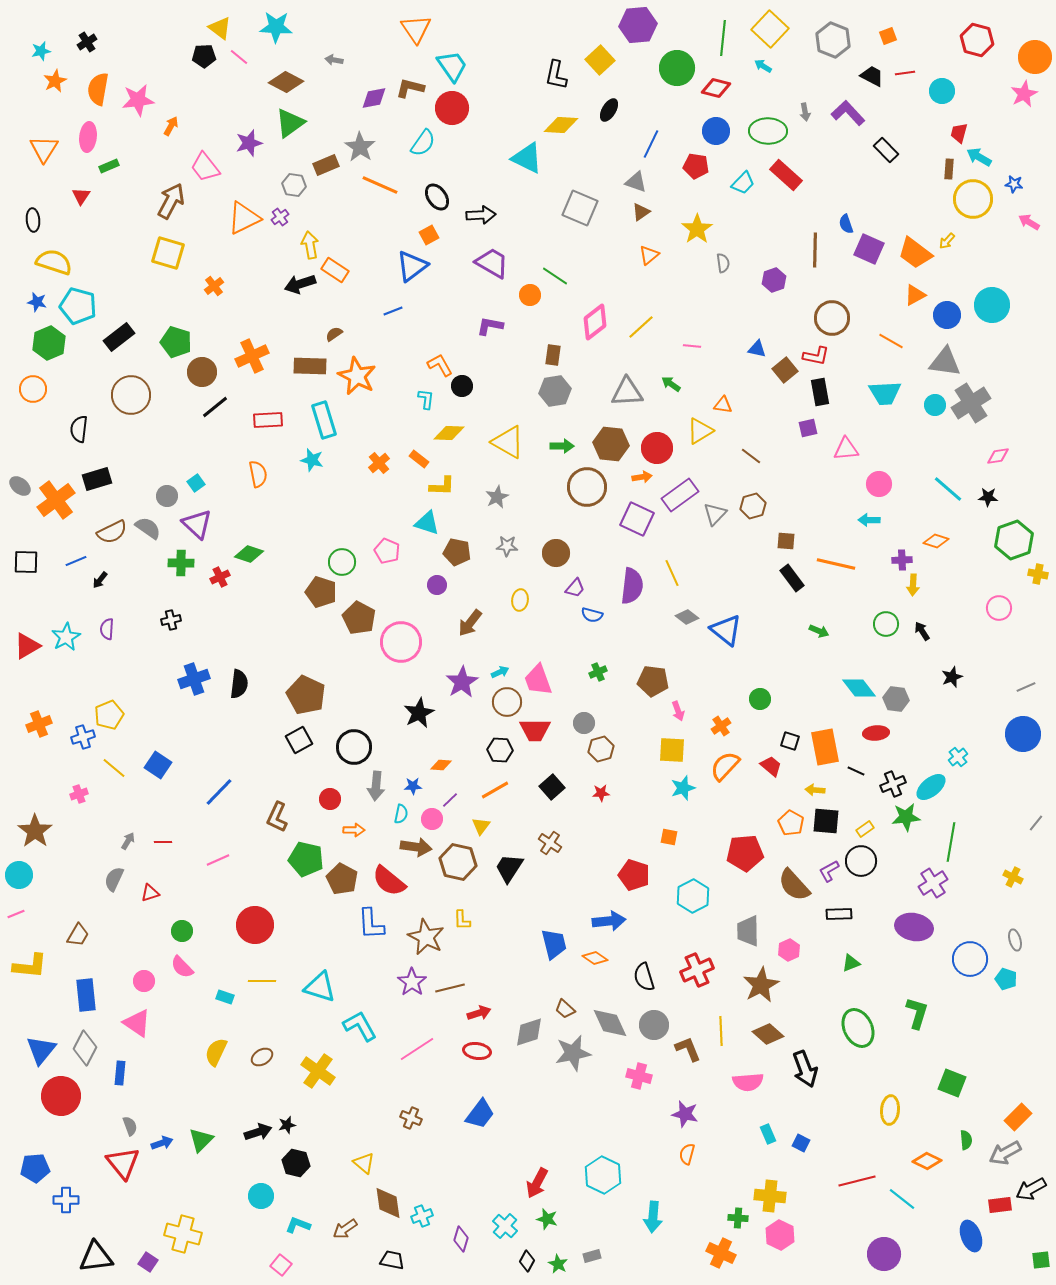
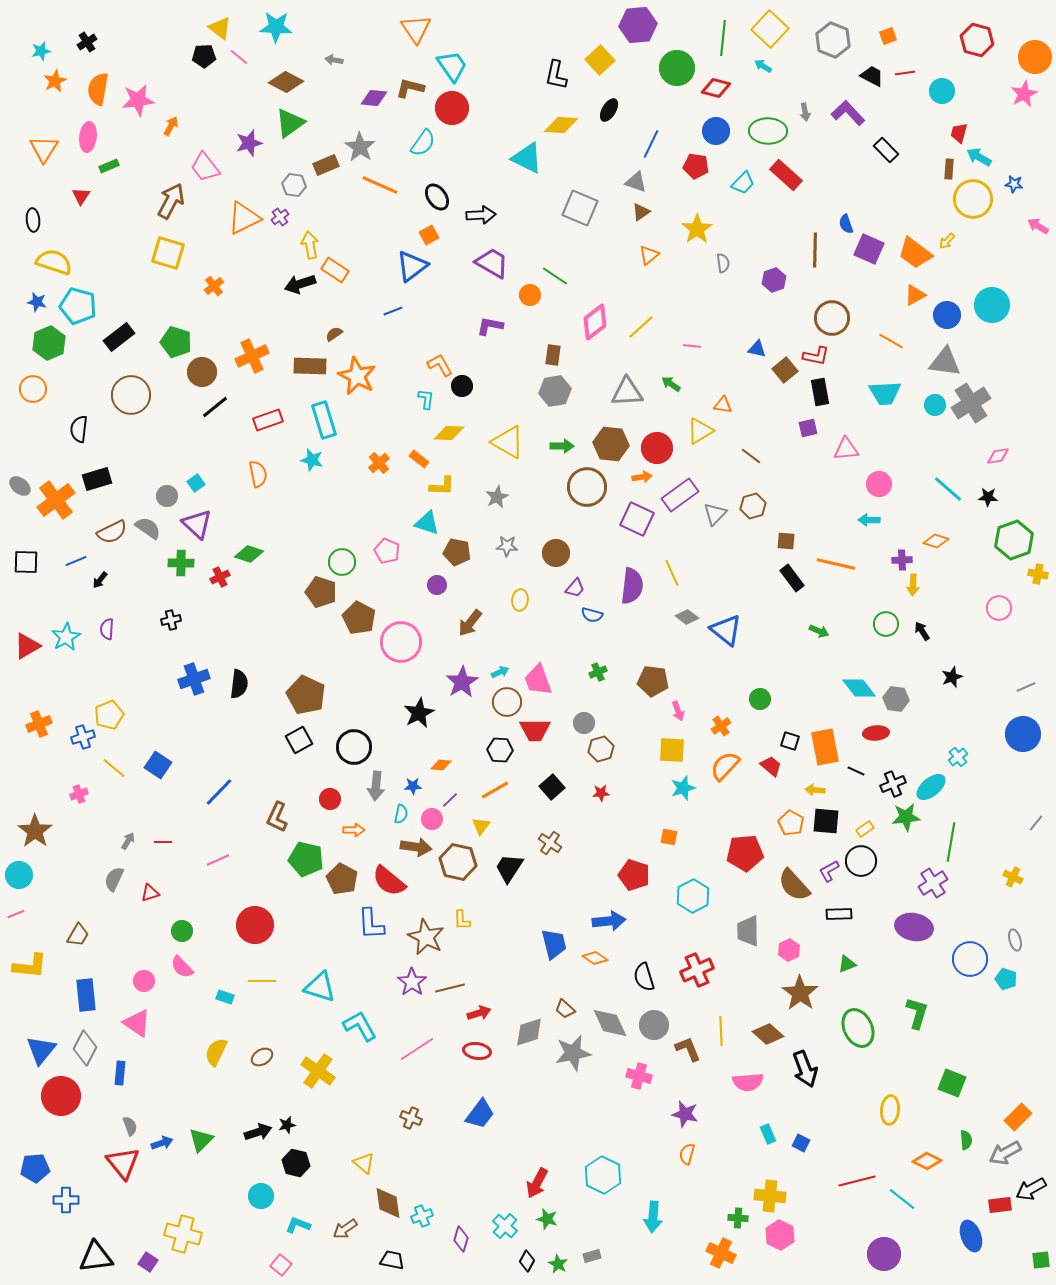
purple diamond at (374, 98): rotated 16 degrees clockwise
pink arrow at (1029, 222): moved 9 px right, 4 px down
red rectangle at (268, 420): rotated 16 degrees counterclockwise
green triangle at (851, 963): moved 4 px left, 1 px down
brown star at (761, 985): moved 39 px right, 8 px down; rotated 9 degrees counterclockwise
